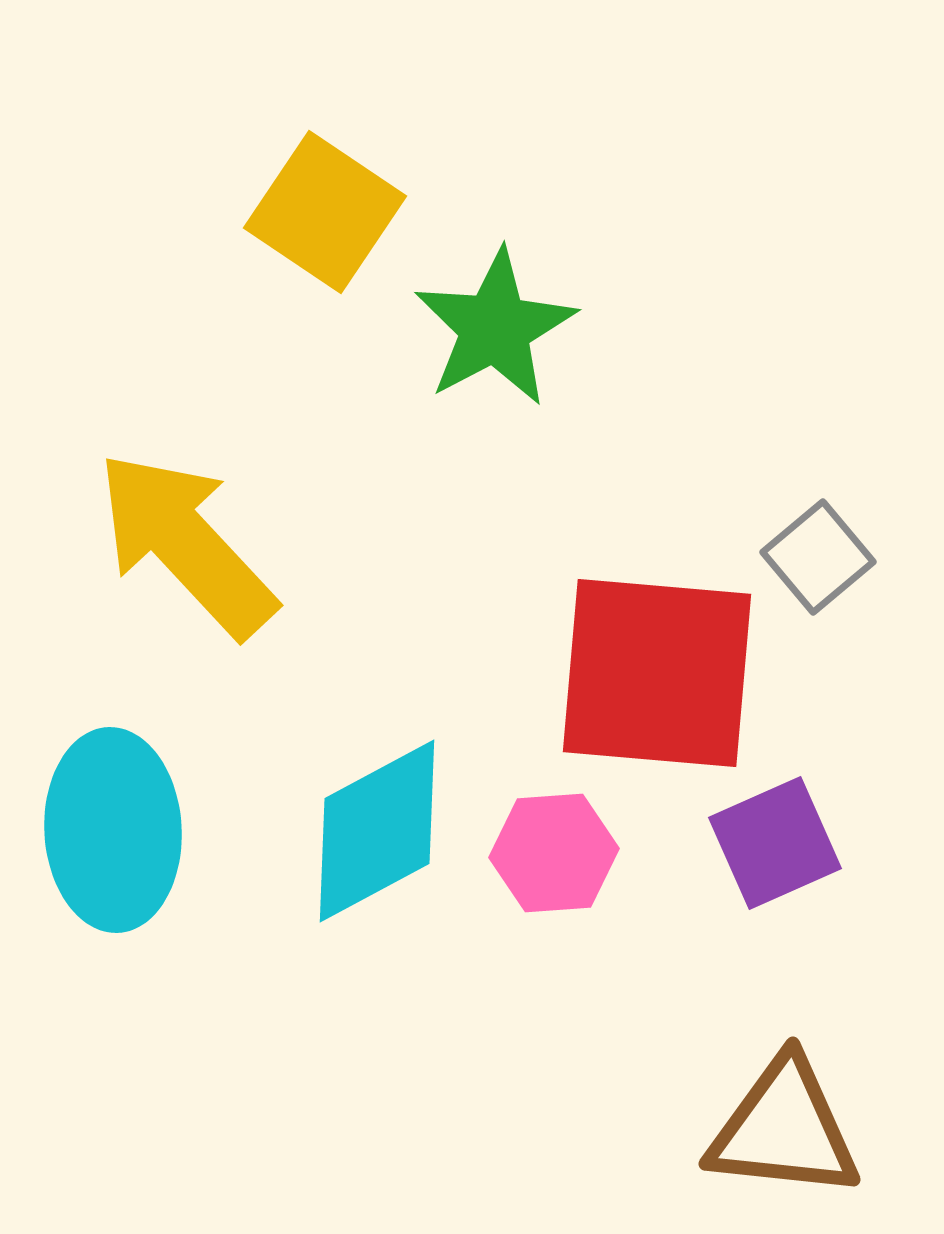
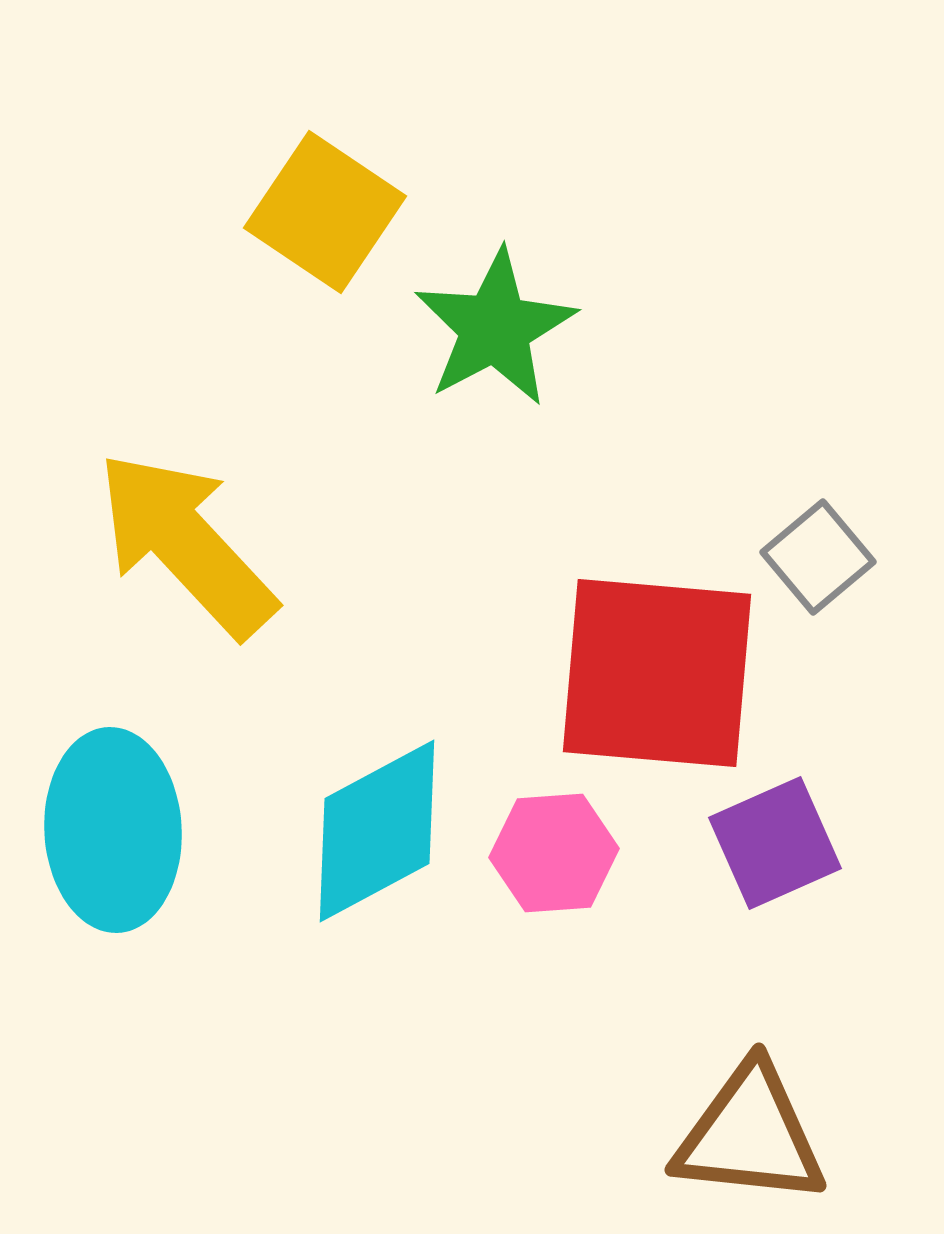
brown triangle: moved 34 px left, 6 px down
